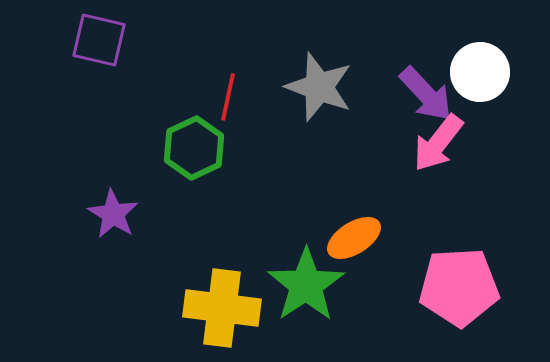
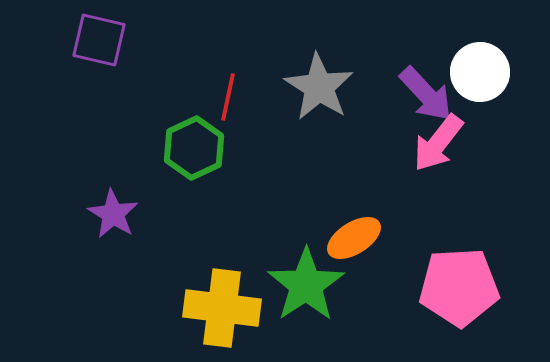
gray star: rotated 12 degrees clockwise
